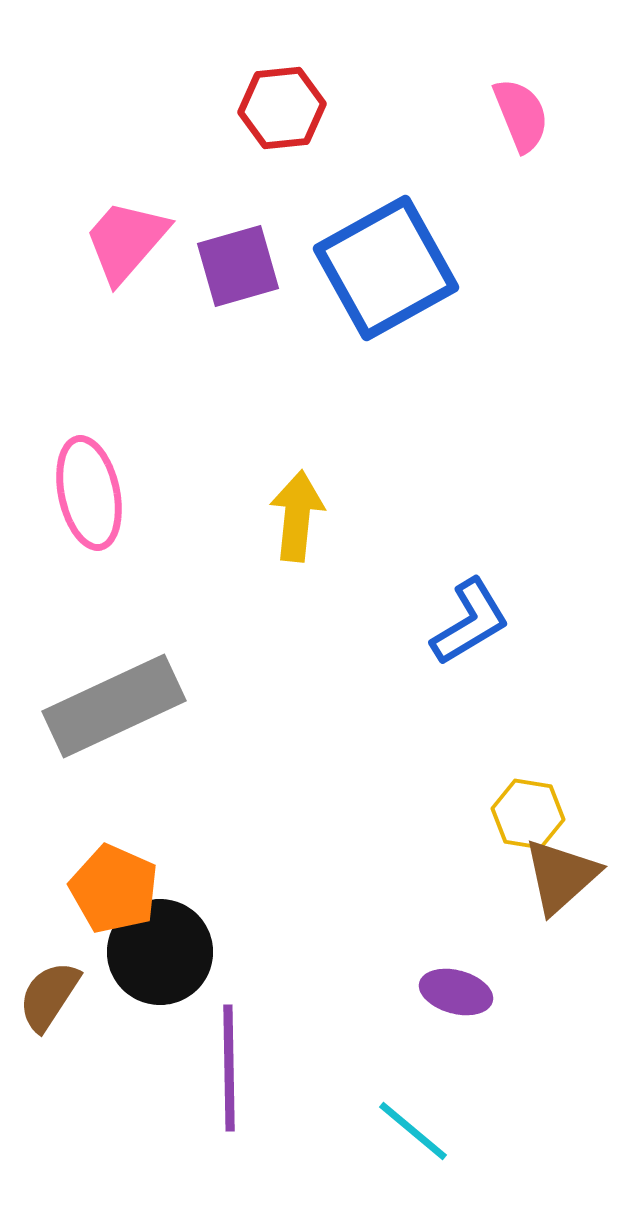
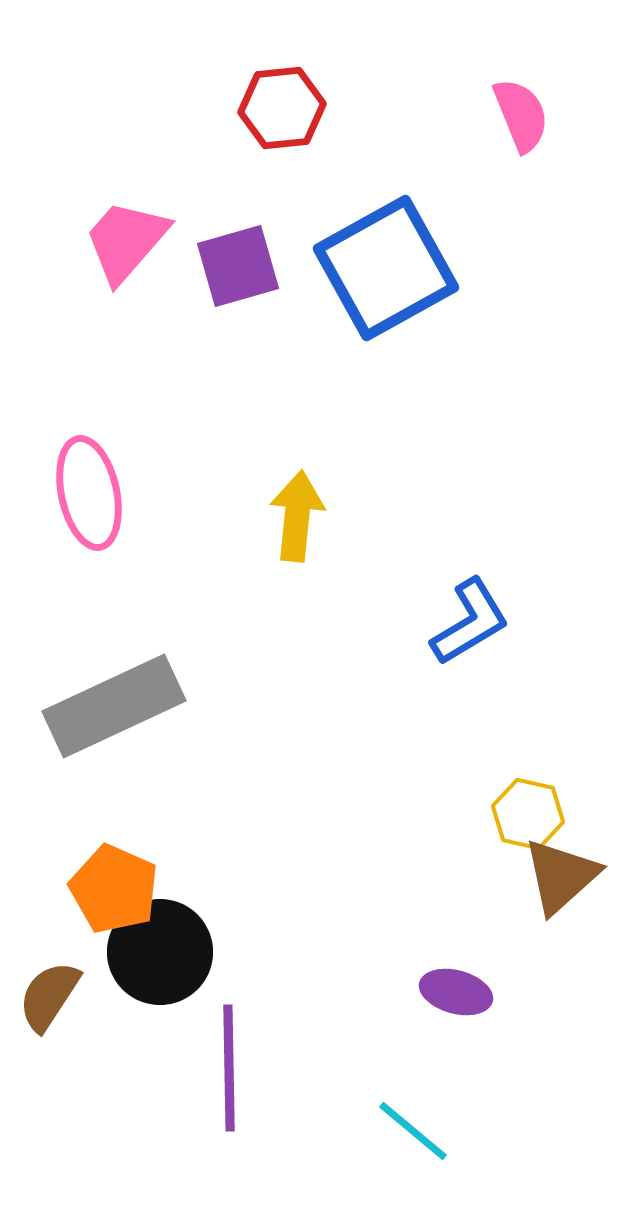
yellow hexagon: rotated 4 degrees clockwise
